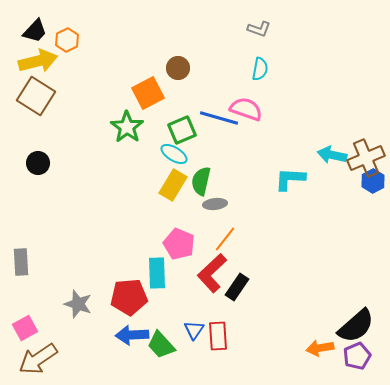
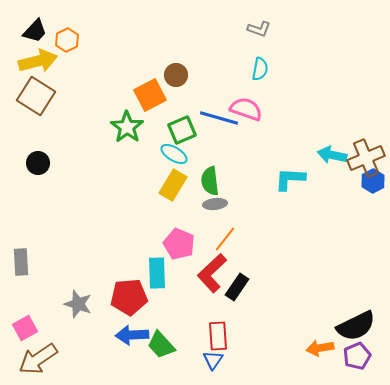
brown circle: moved 2 px left, 7 px down
orange square: moved 2 px right, 2 px down
green semicircle: moved 9 px right; rotated 20 degrees counterclockwise
black semicircle: rotated 15 degrees clockwise
blue triangle: moved 19 px right, 30 px down
